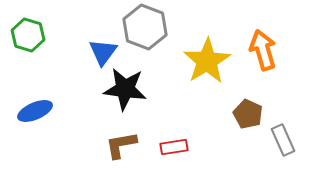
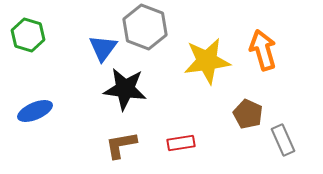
blue triangle: moved 4 px up
yellow star: rotated 24 degrees clockwise
red rectangle: moved 7 px right, 4 px up
